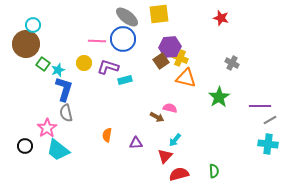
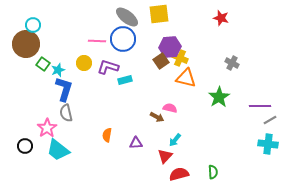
green semicircle: moved 1 px left, 1 px down
